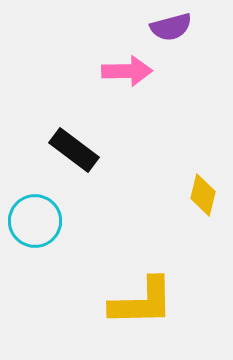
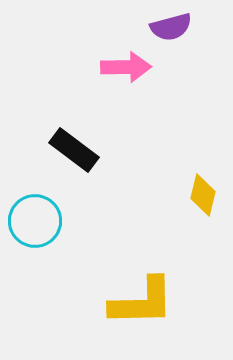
pink arrow: moved 1 px left, 4 px up
